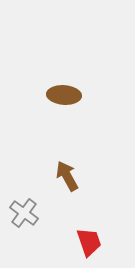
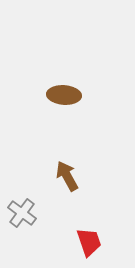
gray cross: moved 2 px left
